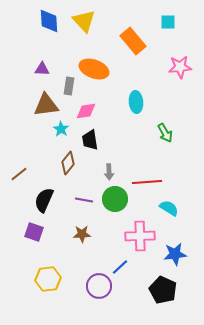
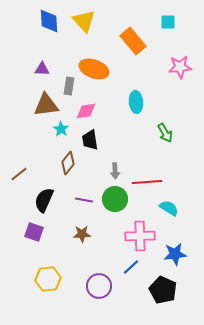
gray arrow: moved 6 px right, 1 px up
blue line: moved 11 px right
